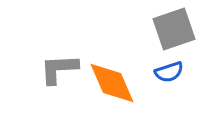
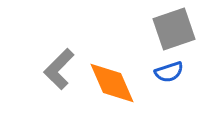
gray L-shape: rotated 42 degrees counterclockwise
